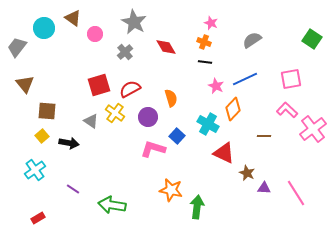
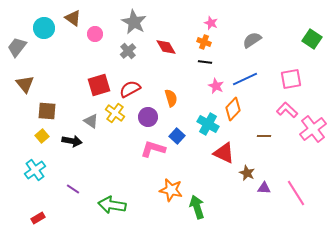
gray cross at (125, 52): moved 3 px right, 1 px up
black arrow at (69, 143): moved 3 px right, 2 px up
green arrow at (197, 207): rotated 25 degrees counterclockwise
